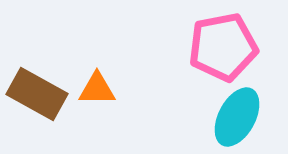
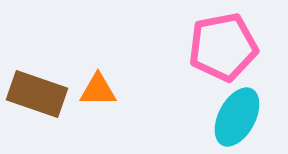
orange triangle: moved 1 px right, 1 px down
brown rectangle: rotated 10 degrees counterclockwise
